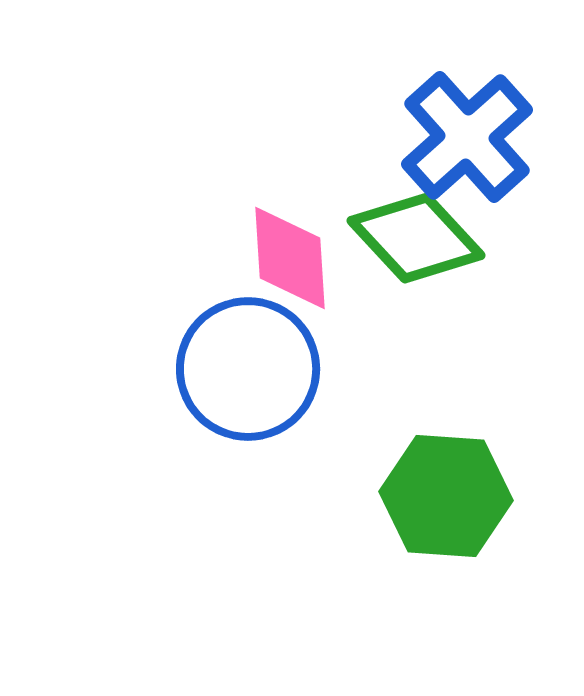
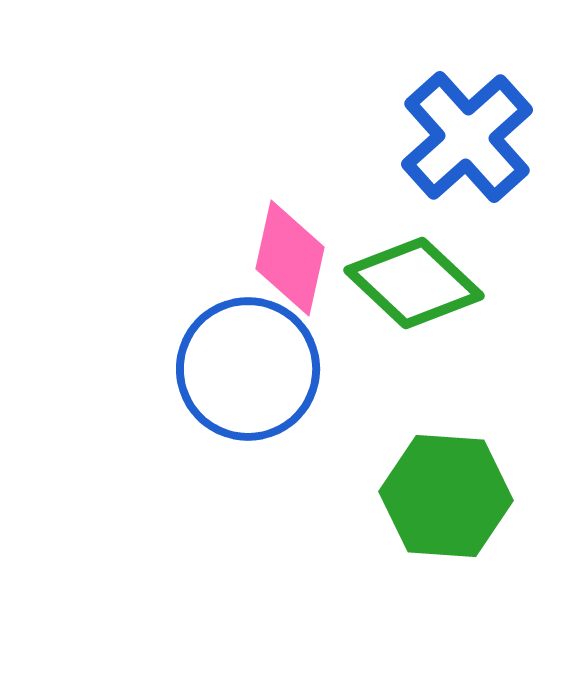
green diamond: moved 2 px left, 45 px down; rotated 4 degrees counterclockwise
pink diamond: rotated 16 degrees clockwise
